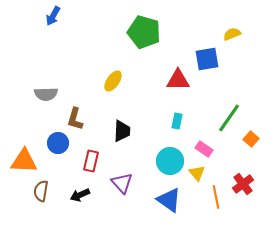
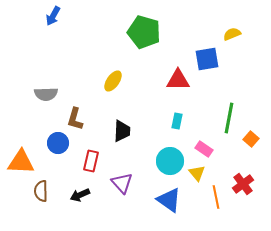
green line: rotated 24 degrees counterclockwise
orange triangle: moved 3 px left, 1 px down
brown semicircle: rotated 10 degrees counterclockwise
